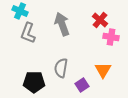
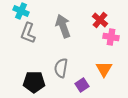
cyan cross: moved 1 px right
gray arrow: moved 1 px right, 2 px down
orange triangle: moved 1 px right, 1 px up
